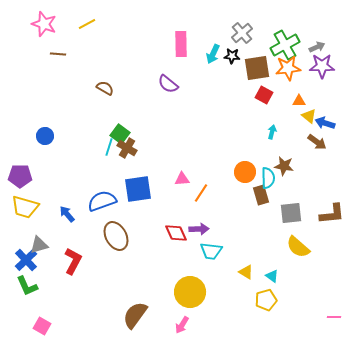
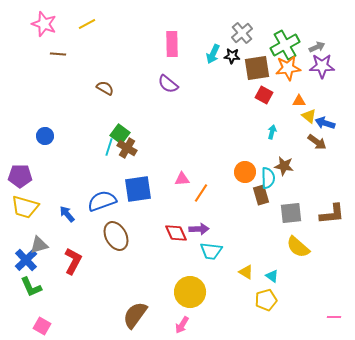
pink rectangle at (181, 44): moved 9 px left
green L-shape at (27, 286): moved 4 px right, 1 px down
